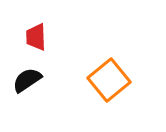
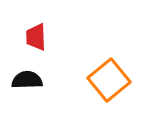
black semicircle: rotated 32 degrees clockwise
